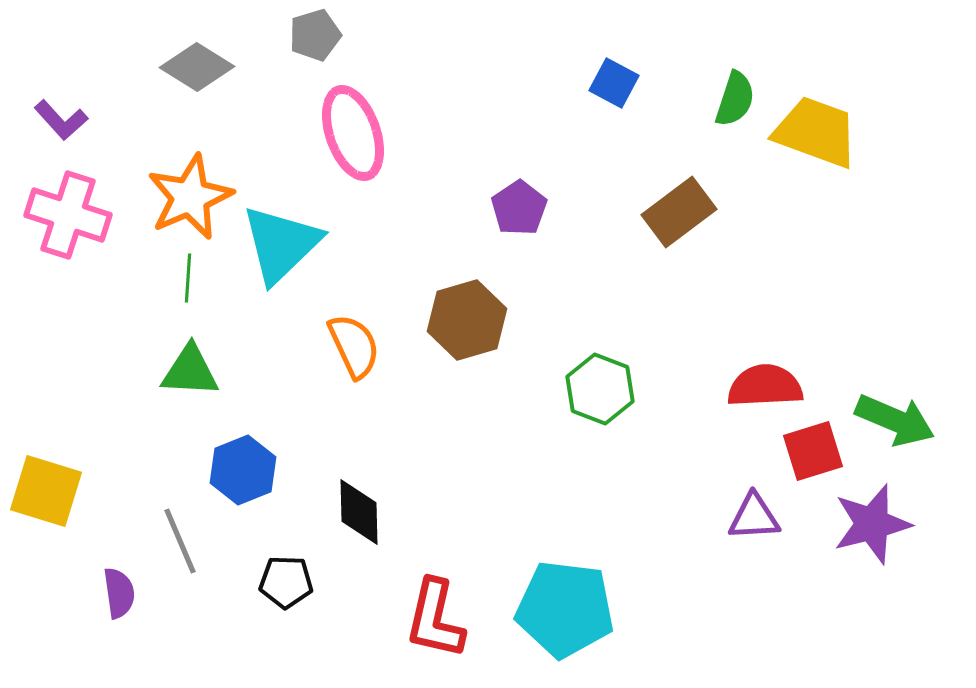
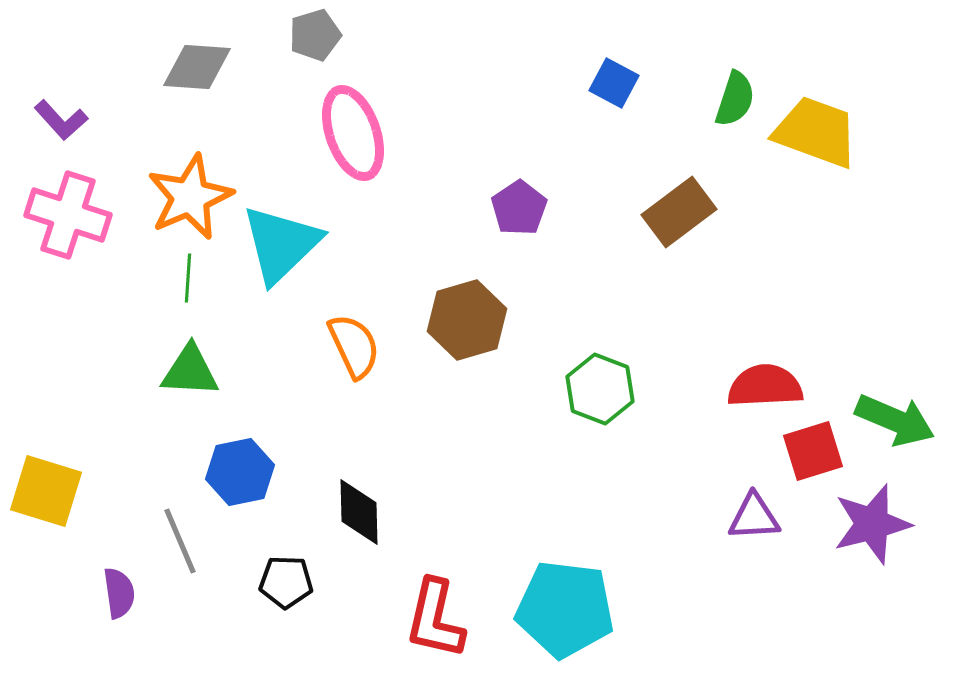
gray diamond: rotated 28 degrees counterclockwise
blue hexagon: moved 3 px left, 2 px down; rotated 10 degrees clockwise
